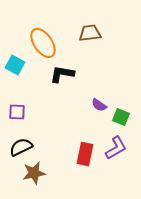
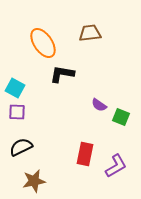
cyan square: moved 23 px down
purple L-shape: moved 18 px down
brown star: moved 8 px down
